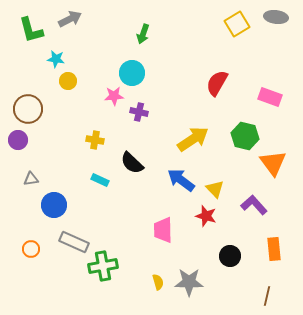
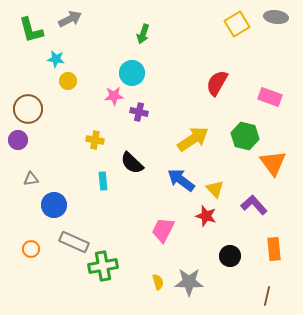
cyan rectangle: moved 3 px right, 1 px down; rotated 60 degrees clockwise
pink trapezoid: rotated 28 degrees clockwise
